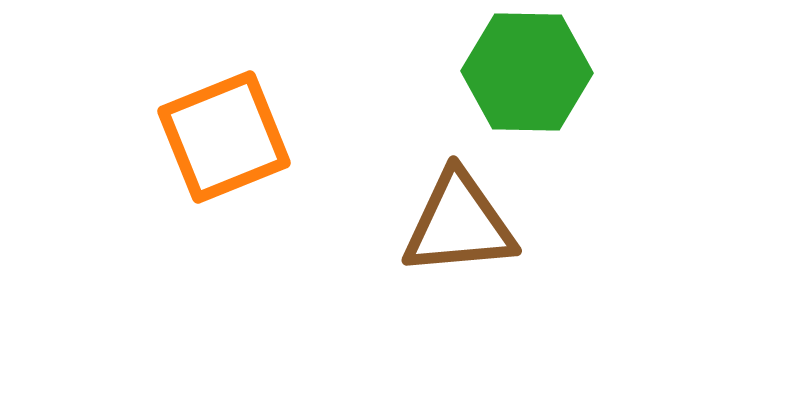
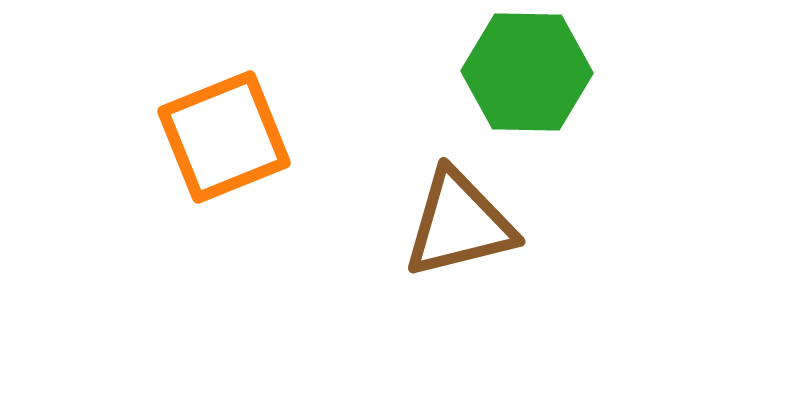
brown triangle: rotated 9 degrees counterclockwise
